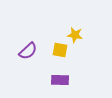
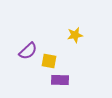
yellow star: rotated 21 degrees counterclockwise
yellow square: moved 11 px left, 11 px down
